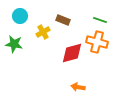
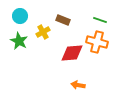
green star: moved 5 px right, 3 px up; rotated 18 degrees clockwise
red diamond: rotated 10 degrees clockwise
orange arrow: moved 2 px up
